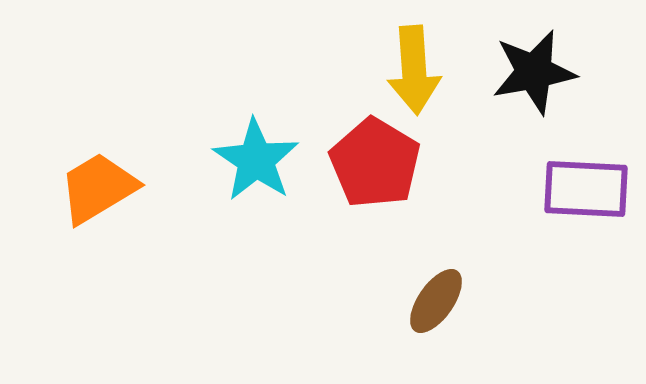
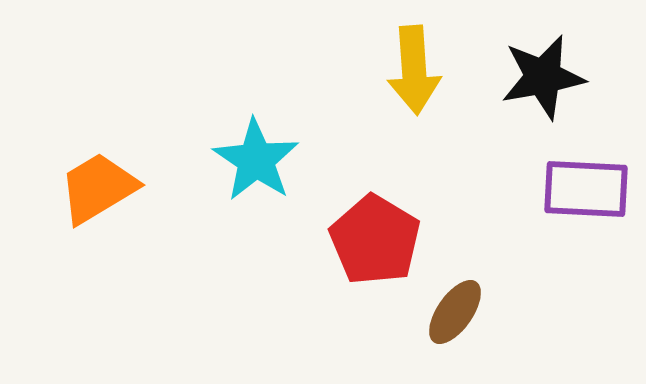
black star: moved 9 px right, 5 px down
red pentagon: moved 77 px down
brown ellipse: moved 19 px right, 11 px down
